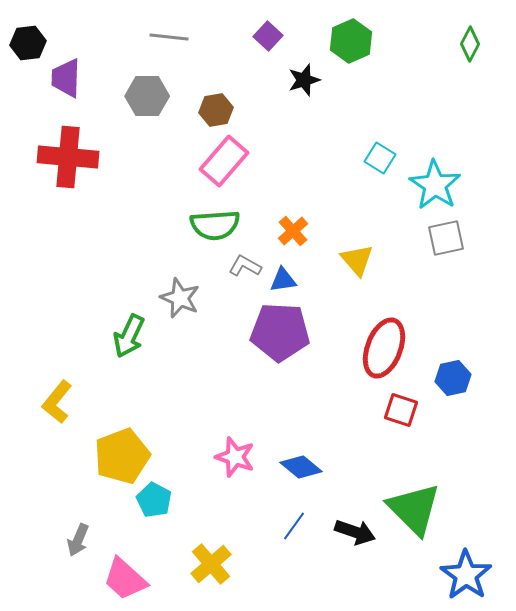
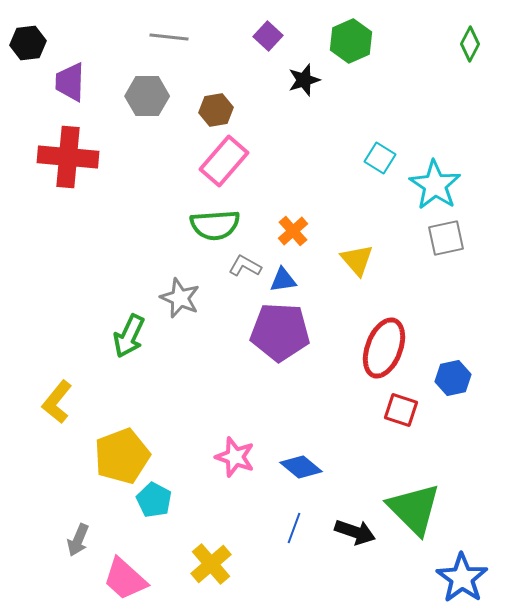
purple trapezoid: moved 4 px right, 4 px down
blue line: moved 2 px down; rotated 16 degrees counterclockwise
blue star: moved 4 px left, 3 px down
